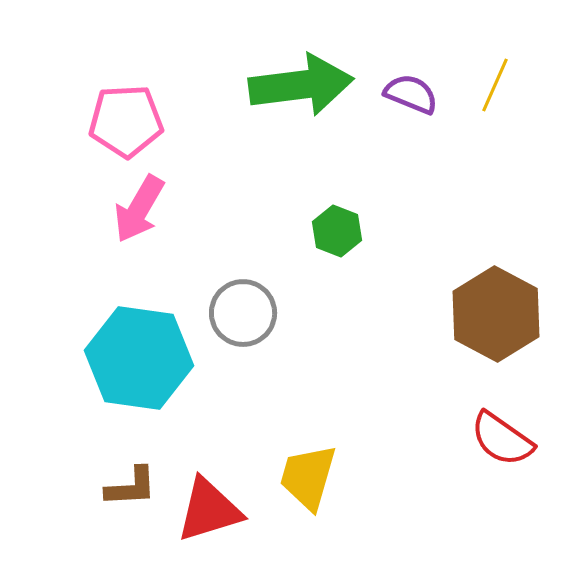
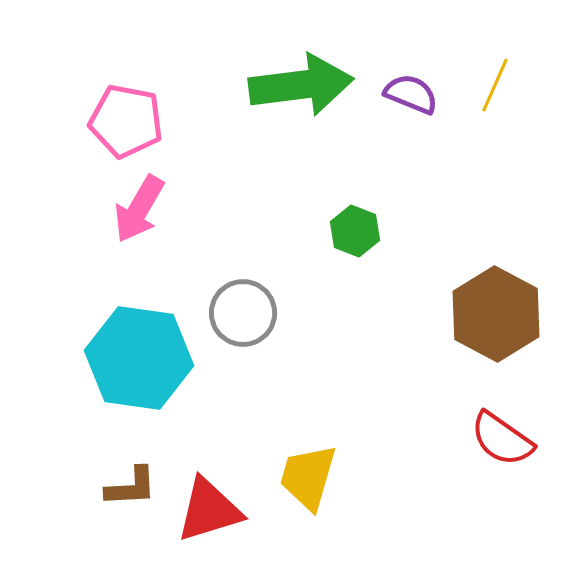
pink pentagon: rotated 14 degrees clockwise
green hexagon: moved 18 px right
